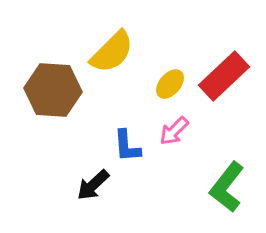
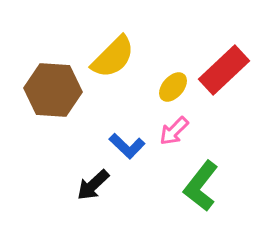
yellow semicircle: moved 1 px right, 5 px down
red rectangle: moved 6 px up
yellow ellipse: moved 3 px right, 3 px down
blue L-shape: rotated 42 degrees counterclockwise
green L-shape: moved 26 px left, 1 px up
